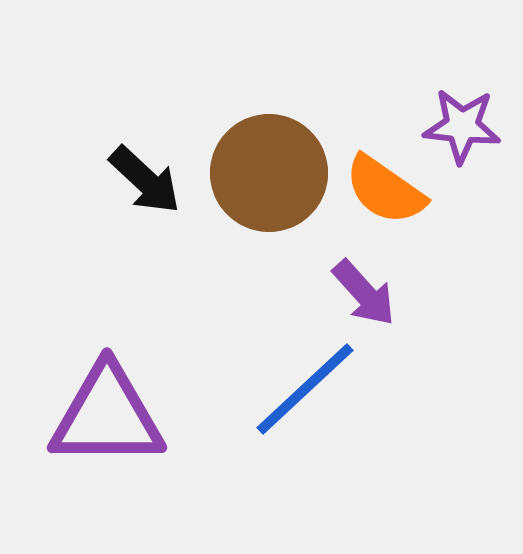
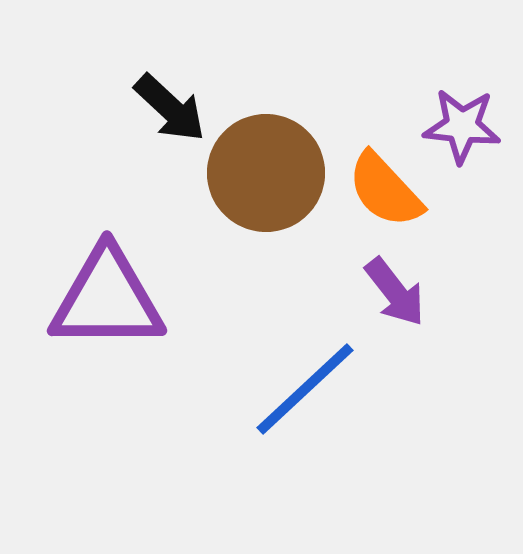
brown circle: moved 3 px left
black arrow: moved 25 px right, 72 px up
orange semicircle: rotated 12 degrees clockwise
purple arrow: moved 31 px right, 1 px up; rotated 4 degrees clockwise
purple triangle: moved 117 px up
